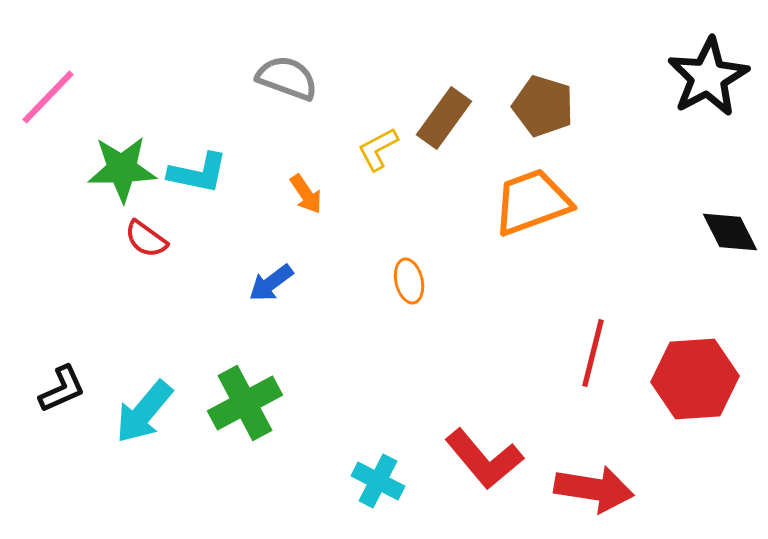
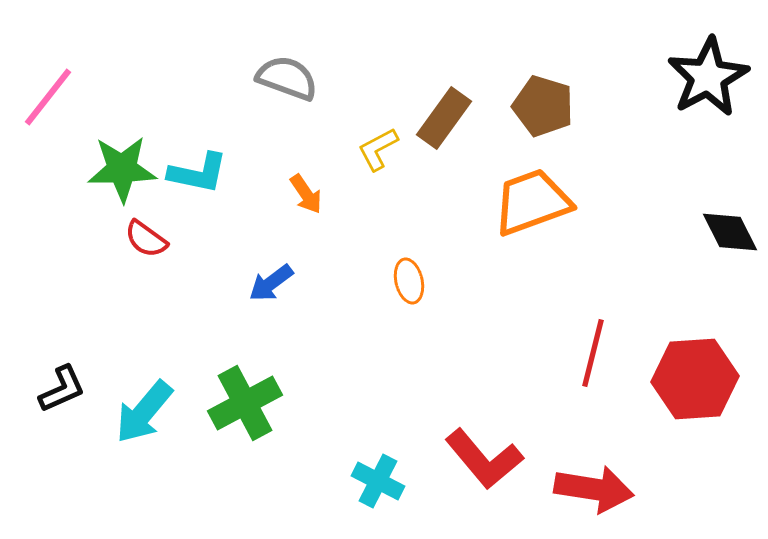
pink line: rotated 6 degrees counterclockwise
